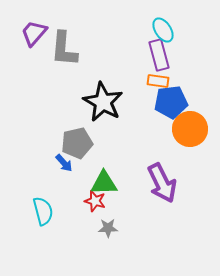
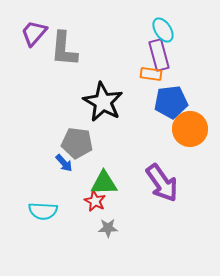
orange rectangle: moved 7 px left, 7 px up
gray pentagon: rotated 20 degrees clockwise
purple arrow: rotated 9 degrees counterclockwise
red star: rotated 10 degrees clockwise
cyan semicircle: rotated 108 degrees clockwise
